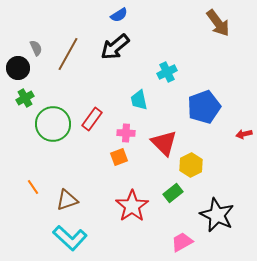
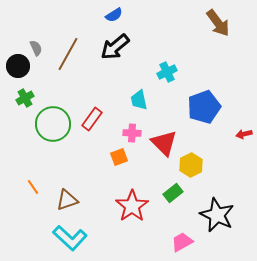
blue semicircle: moved 5 px left
black circle: moved 2 px up
pink cross: moved 6 px right
